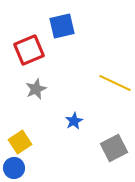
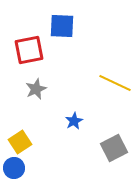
blue square: rotated 16 degrees clockwise
red square: rotated 12 degrees clockwise
